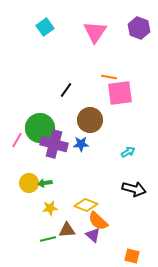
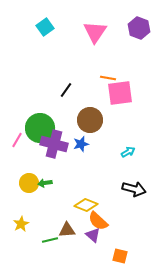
orange line: moved 1 px left, 1 px down
blue star: rotated 14 degrees counterclockwise
yellow star: moved 29 px left, 16 px down; rotated 21 degrees counterclockwise
green line: moved 2 px right, 1 px down
orange square: moved 12 px left
